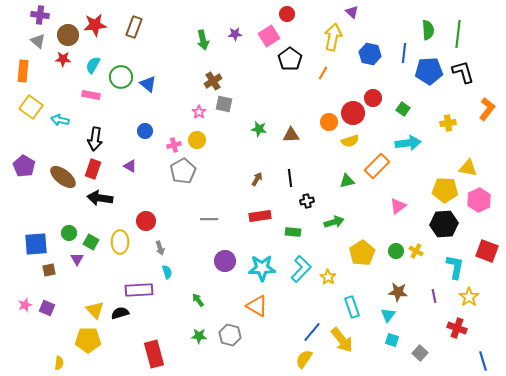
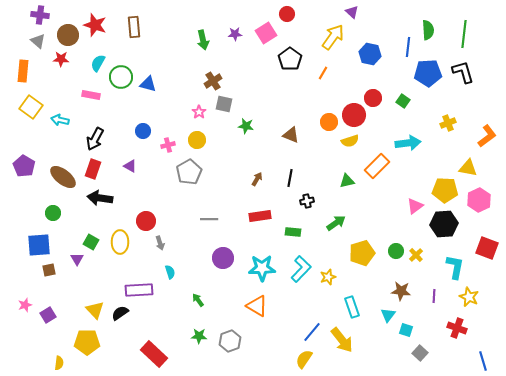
red star at (95, 25): rotated 25 degrees clockwise
brown rectangle at (134, 27): rotated 25 degrees counterclockwise
green line at (458, 34): moved 6 px right
pink square at (269, 36): moved 3 px left, 3 px up
yellow arrow at (333, 37): rotated 24 degrees clockwise
blue line at (404, 53): moved 4 px right, 6 px up
red star at (63, 59): moved 2 px left
cyan semicircle at (93, 65): moved 5 px right, 2 px up
blue pentagon at (429, 71): moved 1 px left, 2 px down
blue triangle at (148, 84): rotated 24 degrees counterclockwise
green square at (403, 109): moved 8 px up
orange L-shape at (487, 109): moved 27 px down; rotated 15 degrees clockwise
red circle at (353, 113): moved 1 px right, 2 px down
yellow cross at (448, 123): rotated 14 degrees counterclockwise
green star at (259, 129): moved 13 px left, 3 px up
blue circle at (145, 131): moved 2 px left
brown triangle at (291, 135): rotated 24 degrees clockwise
black arrow at (95, 139): rotated 20 degrees clockwise
pink cross at (174, 145): moved 6 px left
gray pentagon at (183, 171): moved 6 px right, 1 px down
black line at (290, 178): rotated 18 degrees clockwise
pink triangle at (398, 206): moved 17 px right
green arrow at (334, 222): moved 2 px right, 1 px down; rotated 18 degrees counterclockwise
green circle at (69, 233): moved 16 px left, 20 px up
blue square at (36, 244): moved 3 px right, 1 px down
gray arrow at (160, 248): moved 5 px up
yellow cross at (416, 251): moved 4 px down; rotated 16 degrees clockwise
red square at (487, 251): moved 3 px up
yellow pentagon at (362, 253): rotated 15 degrees clockwise
purple circle at (225, 261): moved 2 px left, 3 px up
cyan semicircle at (167, 272): moved 3 px right
yellow star at (328, 277): rotated 21 degrees clockwise
brown star at (398, 292): moved 3 px right, 1 px up
purple line at (434, 296): rotated 16 degrees clockwise
yellow star at (469, 297): rotated 12 degrees counterclockwise
purple square at (47, 308): moved 1 px right, 7 px down; rotated 35 degrees clockwise
black semicircle at (120, 313): rotated 18 degrees counterclockwise
gray hexagon at (230, 335): moved 6 px down; rotated 25 degrees clockwise
yellow pentagon at (88, 340): moved 1 px left, 2 px down
cyan square at (392, 340): moved 14 px right, 10 px up
red rectangle at (154, 354): rotated 32 degrees counterclockwise
